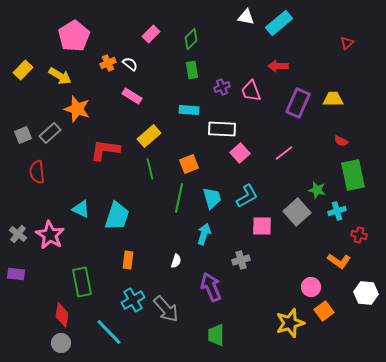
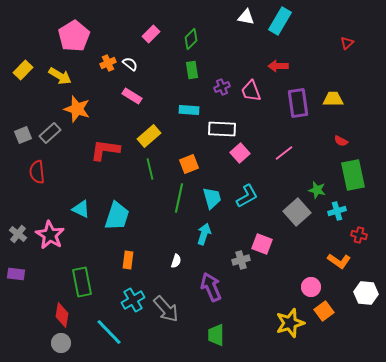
cyan rectangle at (279, 23): moved 1 px right, 2 px up; rotated 20 degrees counterclockwise
purple rectangle at (298, 103): rotated 32 degrees counterclockwise
pink square at (262, 226): moved 18 px down; rotated 20 degrees clockwise
